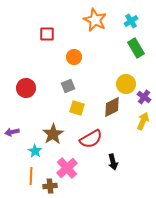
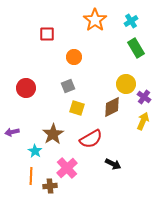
orange star: rotated 10 degrees clockwise
black arrow: moved 2 px down; rotated 49 degrees counterclockwise
